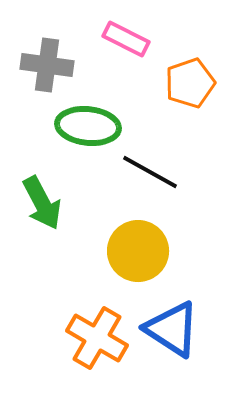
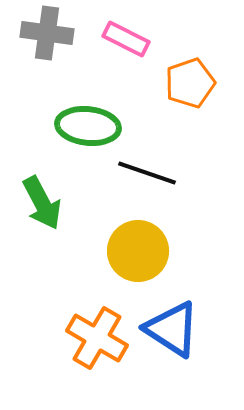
gray cross: moved 32 px up
black line: moved 3 px left, 1 px down; rotated 10 degrees counterclockwise
